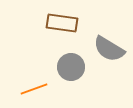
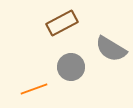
brown rectangle: rotated 36 degrees counterclockwise
gray semicircle: moved 2 px right
